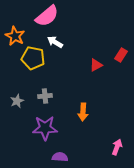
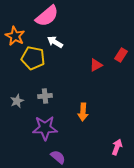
purple semicircle: moved 2 px left; rotated 35 degrees clockwise
